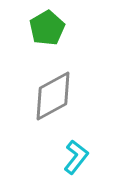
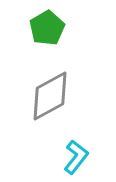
gray diamond: moved 3 px left
